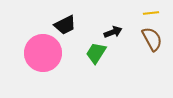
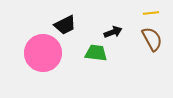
green trapezoid: rotated 65 degrees clockwise
